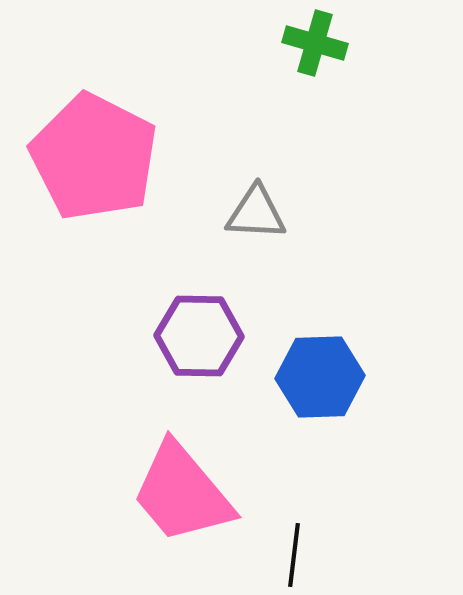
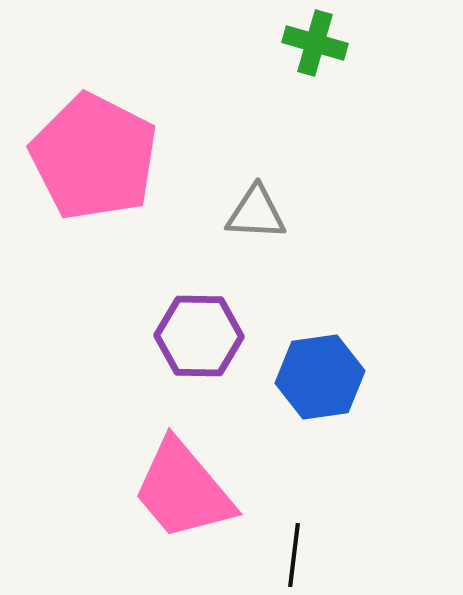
blue hexagon: rotated 6 degrees counterclockwise
pink trapezoid: moved 1 px right, 3 px up
